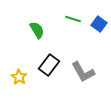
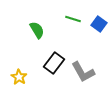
black rectangle: moved 5 px right, 2 px up
